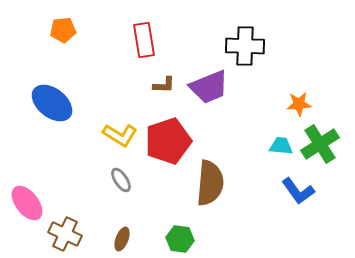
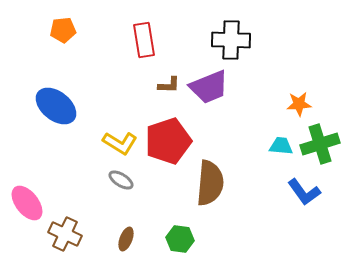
black cross: moved 14 px left, 6 px up
brown L-shape: moved 5 px right
blue ellipse: moved 4 px right, 3 px down
yellow L-shape: moved 8 px down
green cross: rotated 15 degrees clockwise
gray ellipse: rotated 25 degrees counterclockwise
blue L-shape: moved 6 px right, 1 px down
brown ellipse: moved 4 px right
